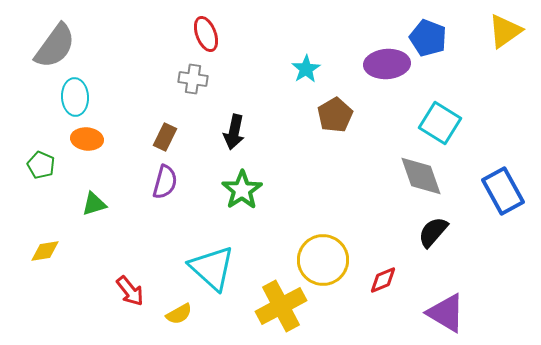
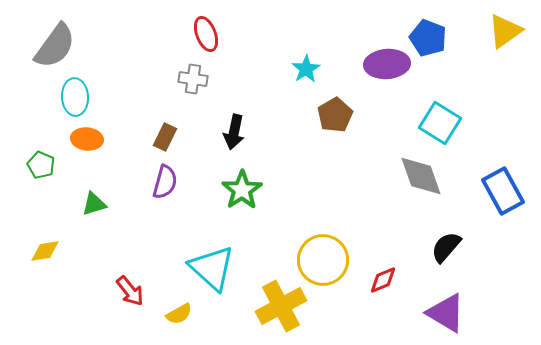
black semicircle: moved 13 px right, 15 px down
